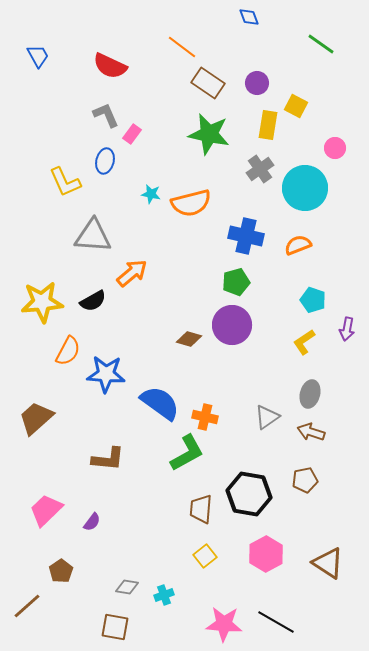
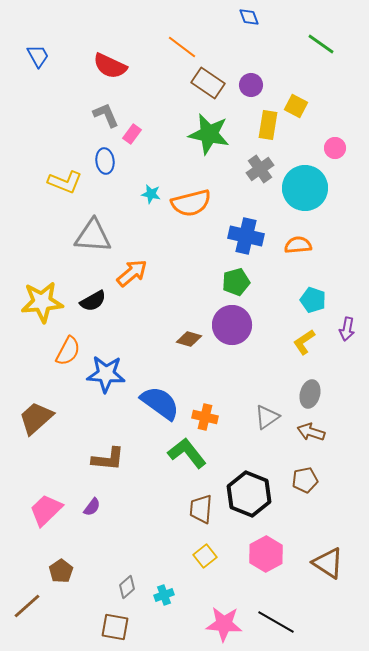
purple circle at (257, 83): moved 6 px left, 2 px down
blue ellipse at (105, 161): rotated 20 degrees counterclockwise
yellow L-shape at (65, 182): rotated 44 degrees counterclockwise
orange semicircle at (298, 245): rotated 16 degrees clockwise
green L-shape at (187, 453): rotated 99 degrees counterclockwise
black hexagon at (249, 494): rotated 12 degrees clockwise
purple semicircle at (92, 522): moved 15 px up
gray diamond at (127, 587): rotated 50 degrees counterclockwise
